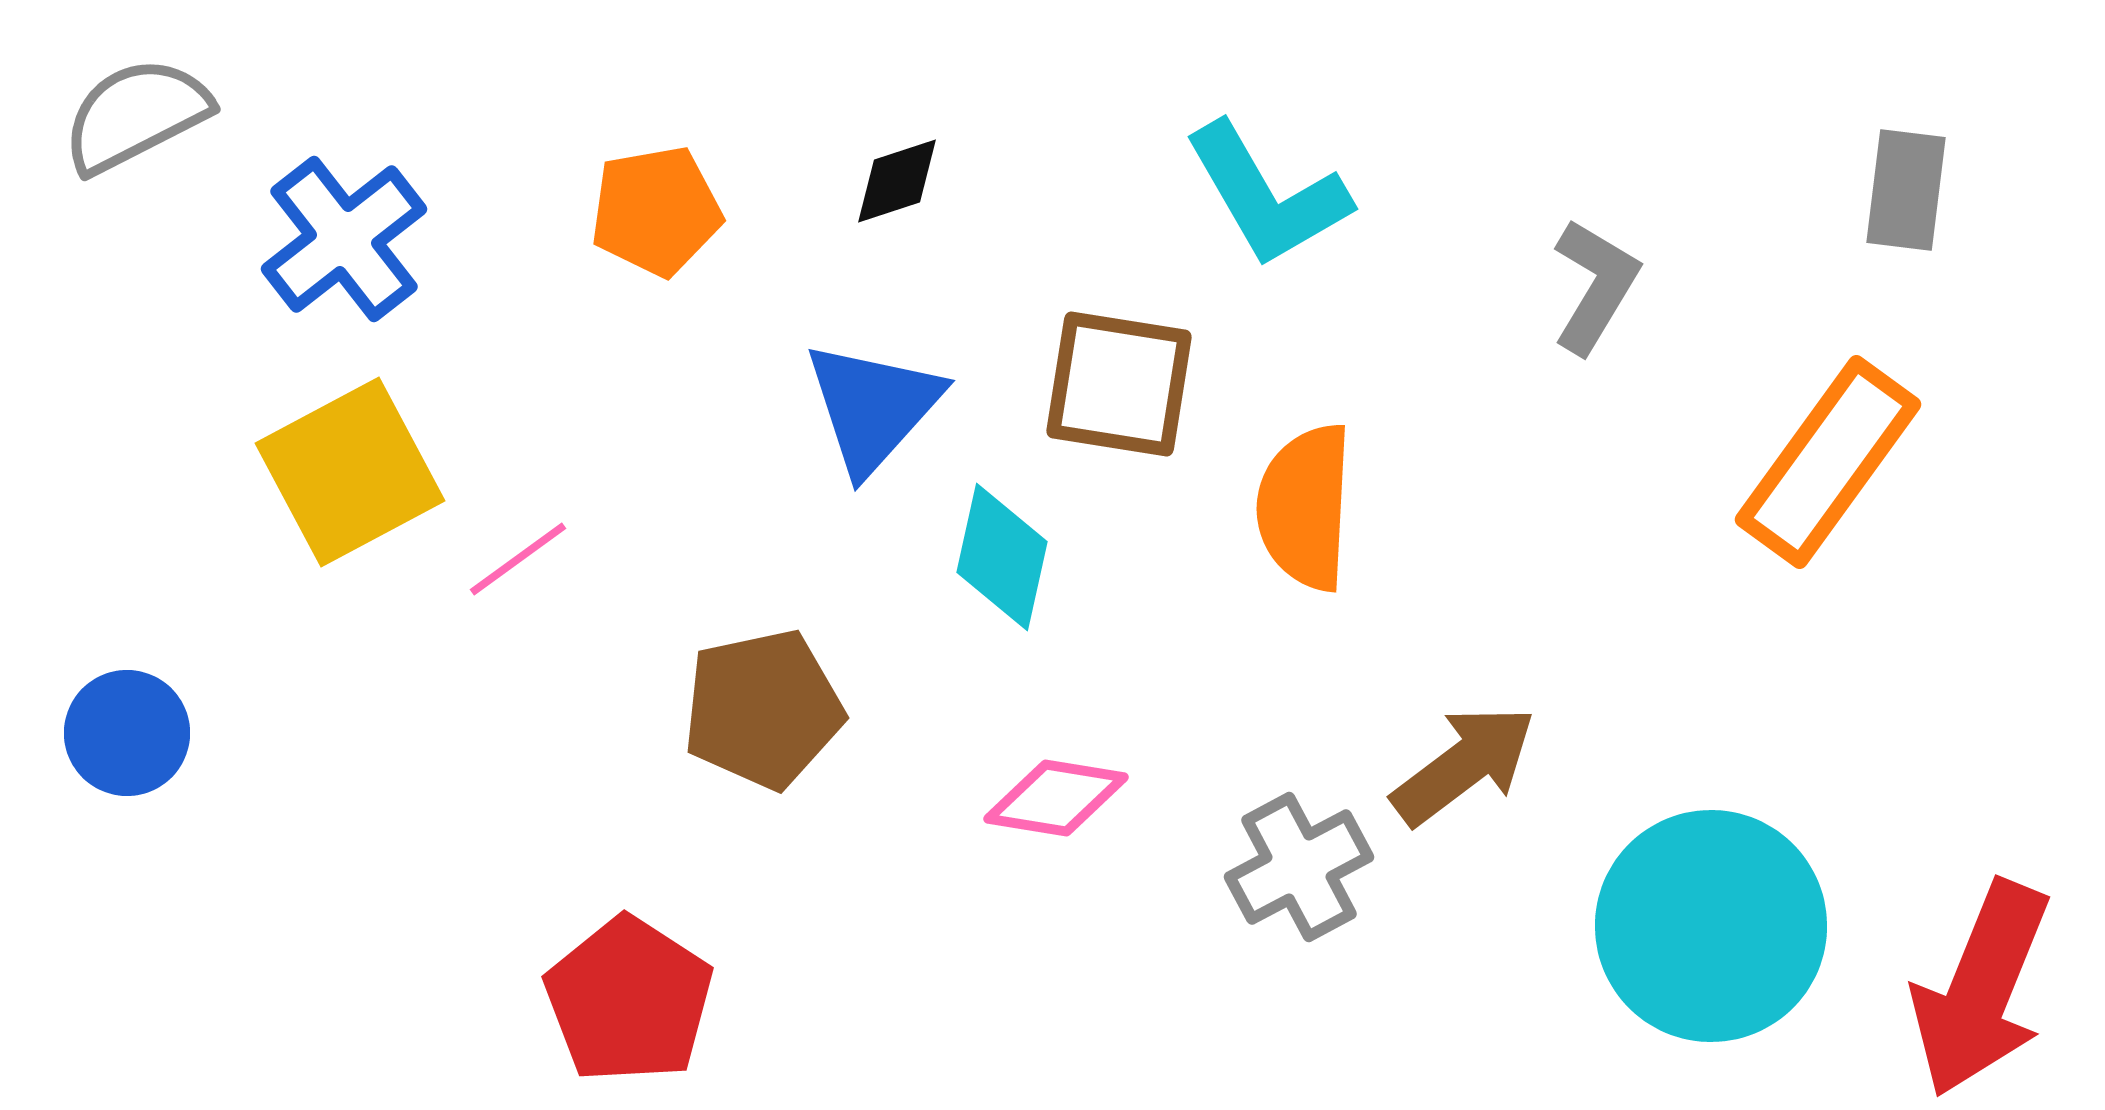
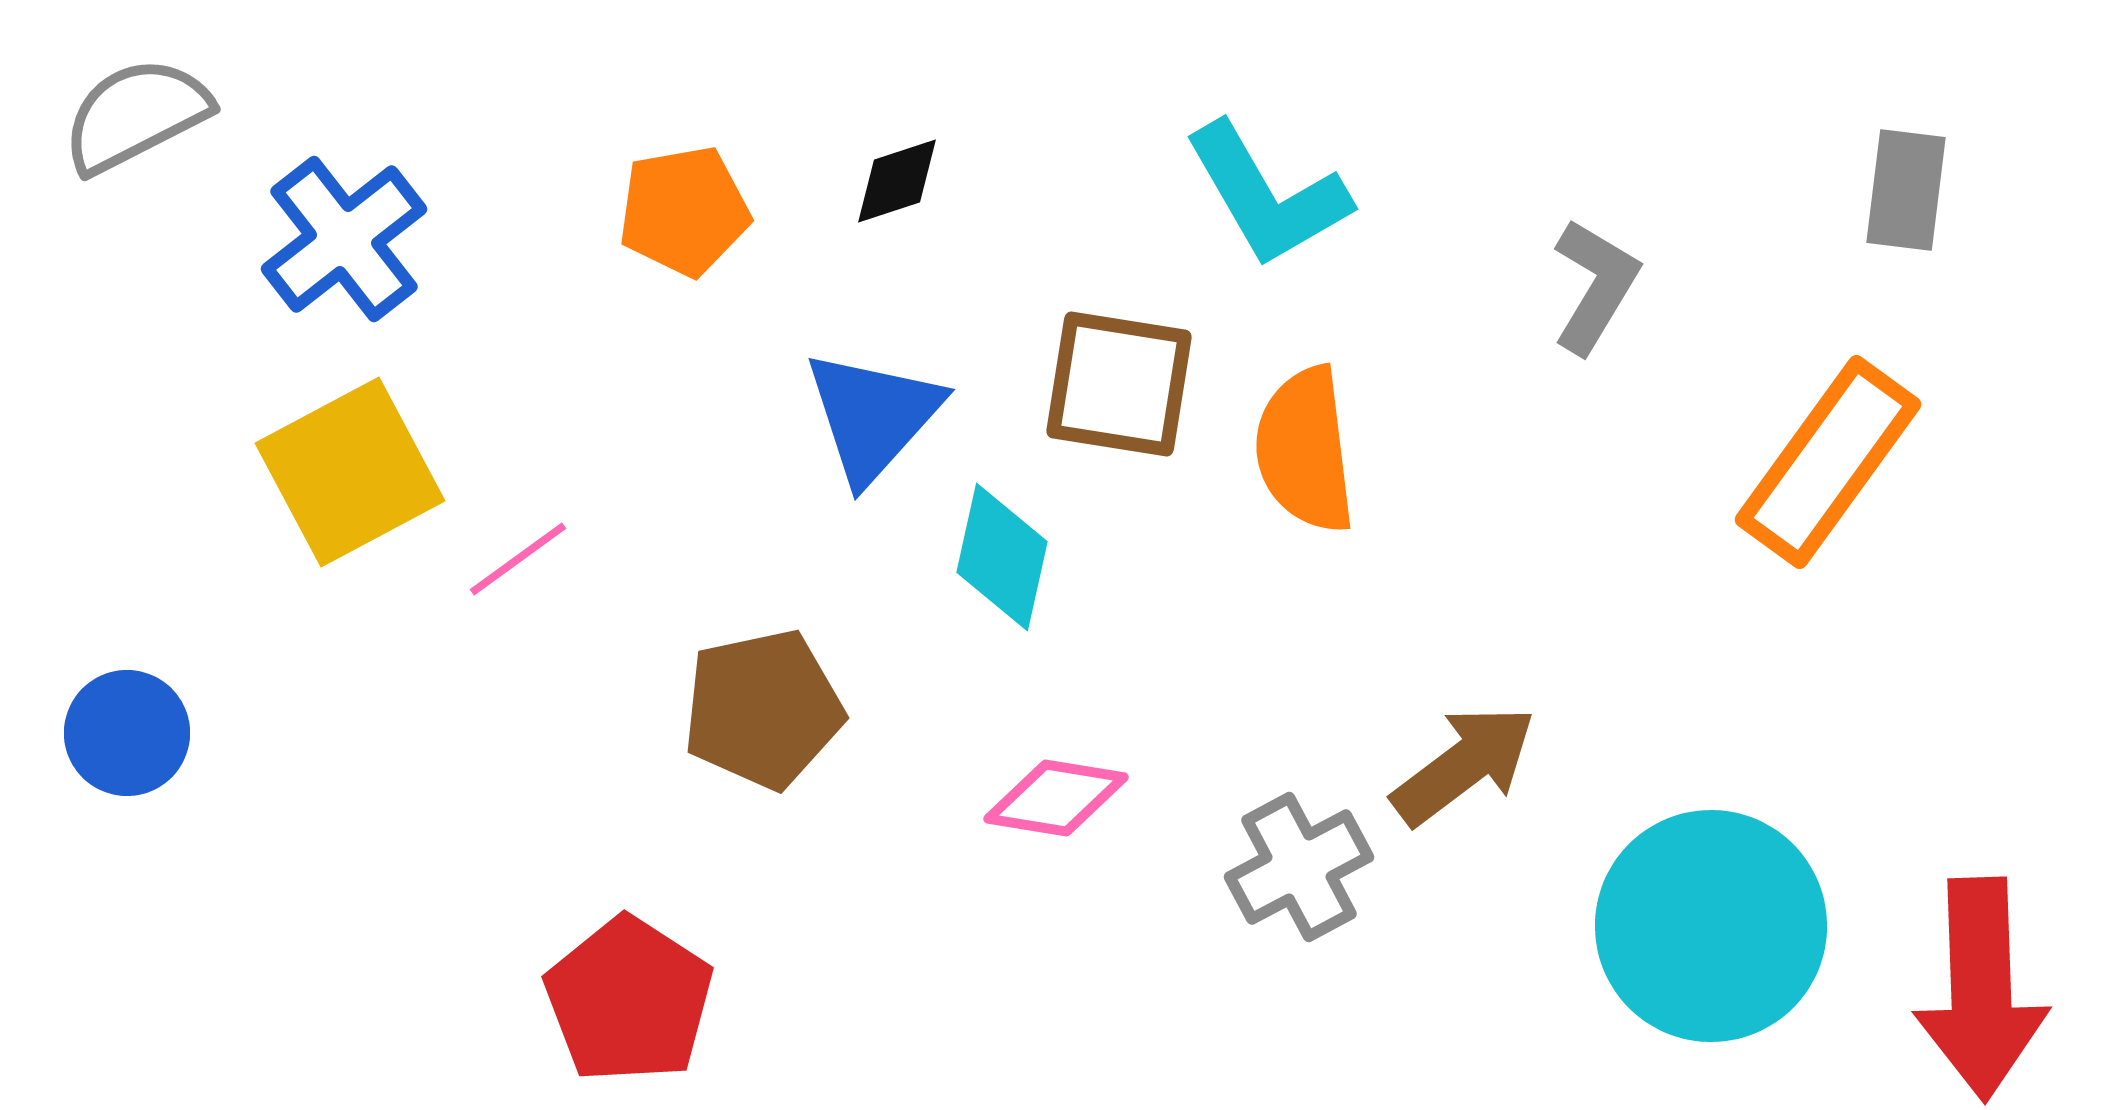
orange pentagon: moved 28 px right
blue triangle: moved 9 px down
orange semicircle: moved 57 px up; rotated 10 degrees counterclockwise
red arrow: rotated 24 degrees counterclockwise
